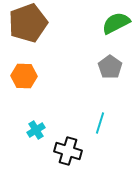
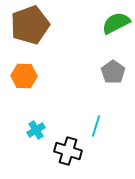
brown pentagon: moved 2 px right, 2 px down
gray pentagon: moved 3 px right, 5 px down
cyan line: moved 4 px left, 3 px down
